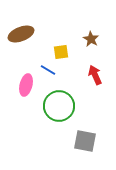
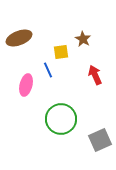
brown ellipse: moved 2 px left, 4 px down
brown star: moved 8 px left
blue line: rotated 35 degrees clockwise
green circle: moved 2 px right, 13 px down
gray square: moved 15 px right, 1 px up; rotated 35 degrees counterclockwise
